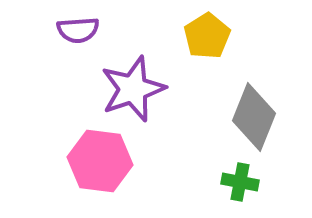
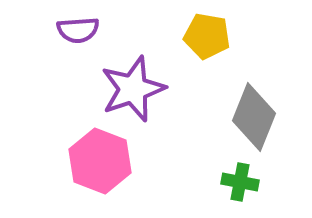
yellow pentagon: rotated 30 degrees counterclockwise
pink hexagon: rotated 14 degrees clockwise
